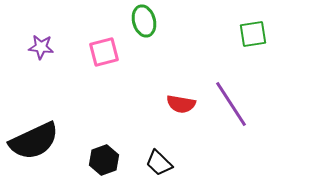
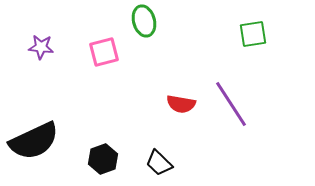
black hexagon: moved 1 px left, 1 px up
